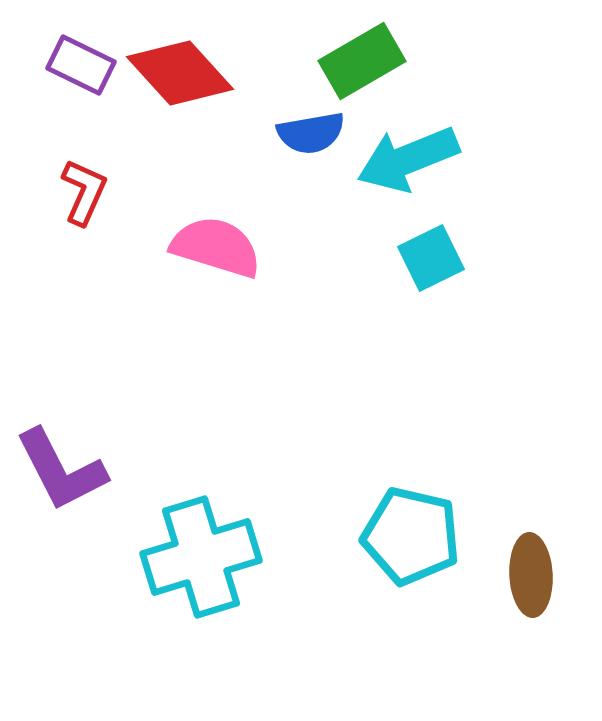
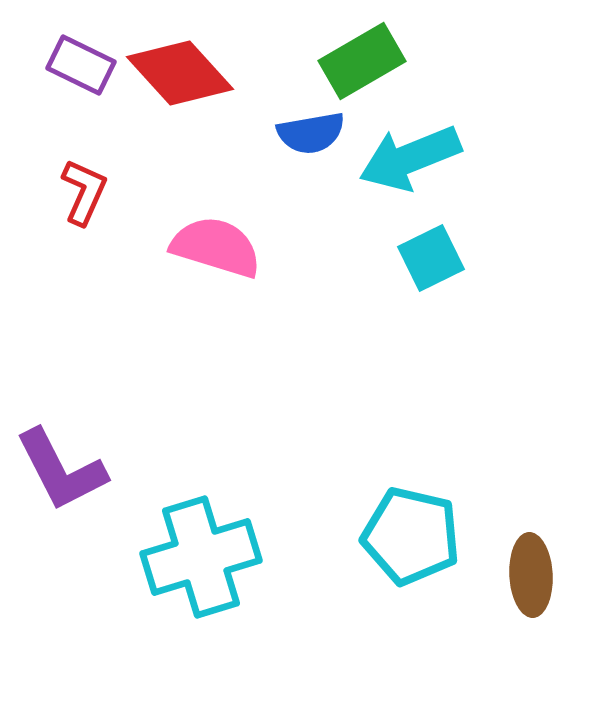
cyan arrow: moved 2 px right, 1 px up
